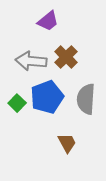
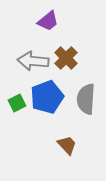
brown cross: moved 1 px down
gray arrow: moved 2 px right
green square: rotated 18 degrees clockwise
brown trapezoid: moved 2 px down; rotated 15 degrees counterclockwise
